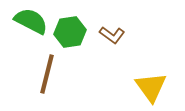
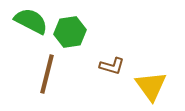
brown L-shape: moved 31 px down; rotated 20 degrees counterclockwise
yellow triangle: moved 1 px up
